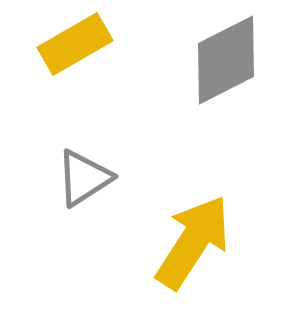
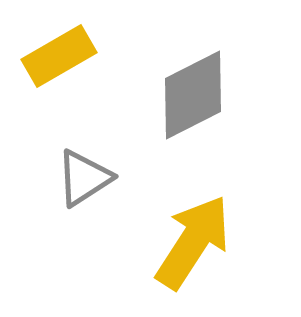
yellow rectangle: moved 16 px left, 12 px down
gray diamond: moved 33 px left, 35 px down
